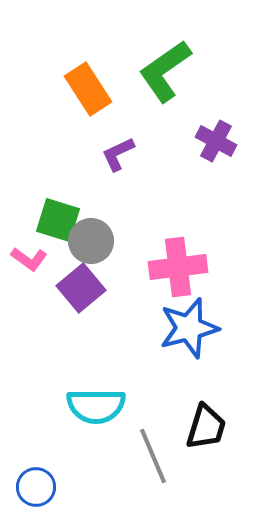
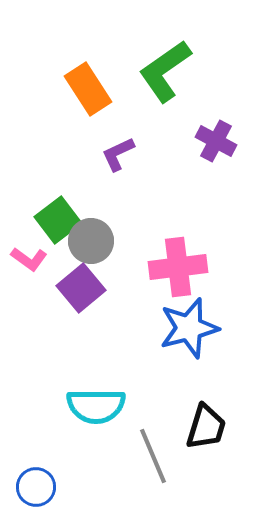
green square: rotated 36 degrees clockwise
